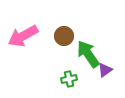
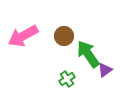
green cross: moved 2 px left; rotated 21 degrees counterclockwise
